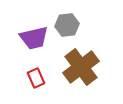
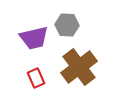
gray hexagon: rotated 10 degrees clockwise
brown cross: moved 2 px left
